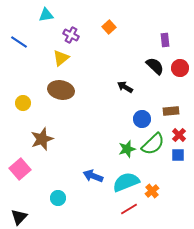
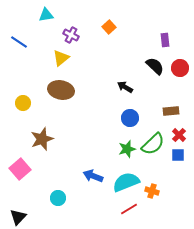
blue circle: moved 12 px left, 1 px up
orange cross: rotated 32 degrees counterclockwise
black triangle: moved 1 px left
